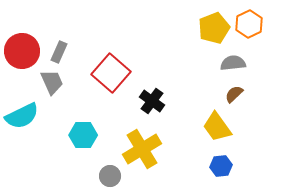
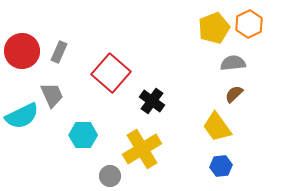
gray trapezoid: moved 13 px down
